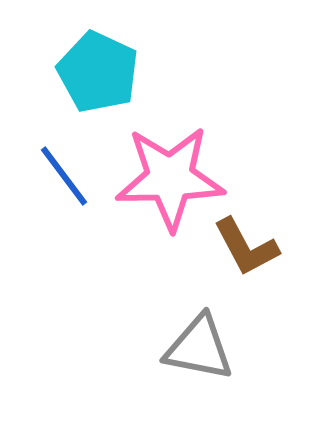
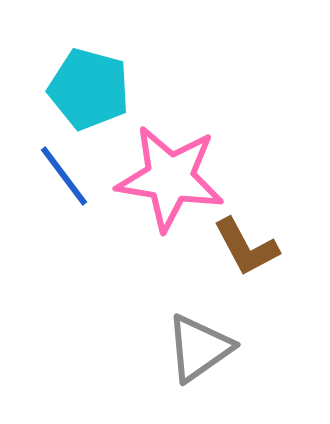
cyan pentagon: moved 9 px left, 17 px down; rotated 10 degrees counterclockwise
pink star: rotated 10 degrees clockwise
gray triangle: rotated 46 degrees counterclockwise
